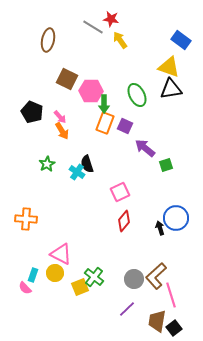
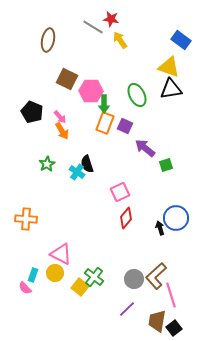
red diamond: moved 2 px right, 3 px up
yellow square: rotated 30 degrees counterclockwise
